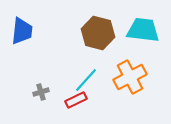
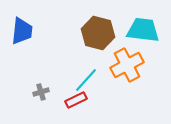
orange cross: moved 3 px left, 12 px up
